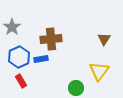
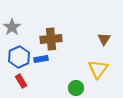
yellow triangle: moved 1 px left, 2 px up
